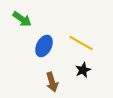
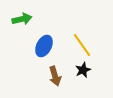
green arrow: rotated 48 degrees counterclockwise
yellow line: moved 1 px right, 2 px down; rotated 25 degrees clockwise
brown arrow: moved 3 px right, 6 px up
